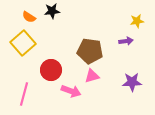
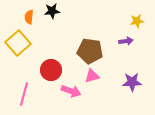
orange semicircle: rotated 64 degrees clockwise
yellow square: moved 5 px left
